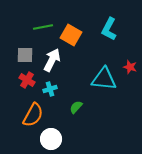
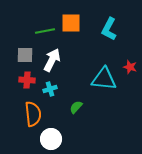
green line: moved 2 px right, 4 px down
orange square: moved 12 px up; rotated 30 degrees counterclockwise
red cross: rotated 28 degrees counterclockwise
orange semicircle: moved 1 px up; rotated 35 degrees counterclockwise
